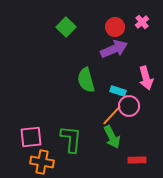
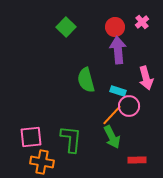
purple arrow: moved 4 px right, 1 px down; rotated 72 degrees counterclockwise
